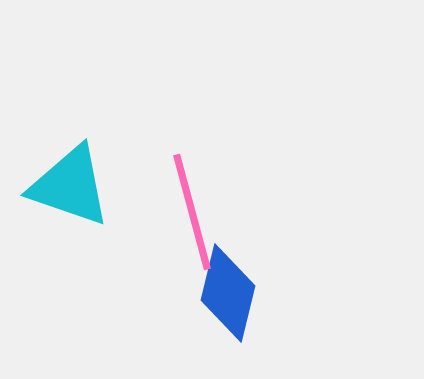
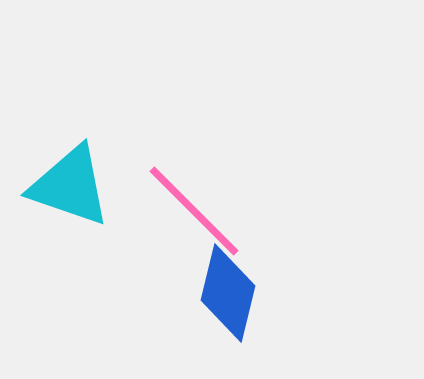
pink line: moved 2 px right, 1 px up; rotated 30 degrees counterclockwise
